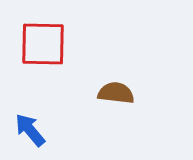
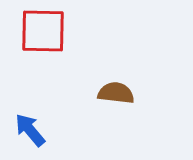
red square: moved 13 px up
